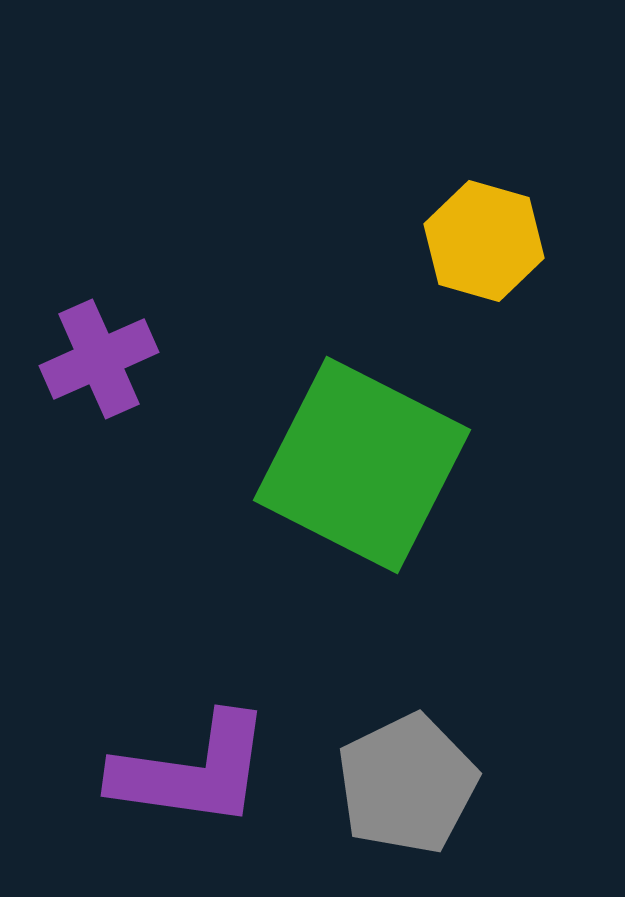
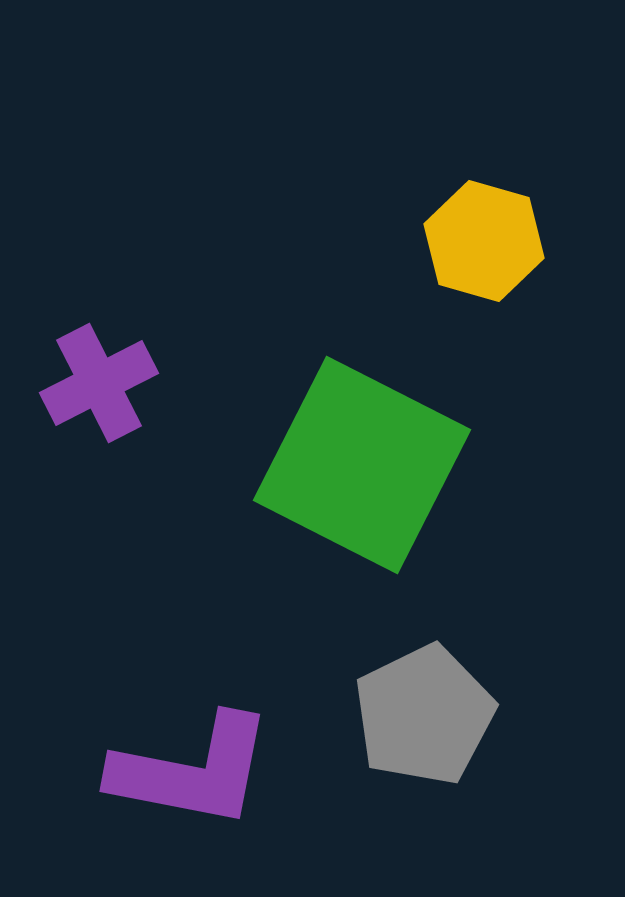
purple cross: moved 24 px down; rotated 3 degrees counterclockwise
purple L-shape: rotated 3 degrees clockwise
gray pentagon: moved 17 px right, 69 px up
